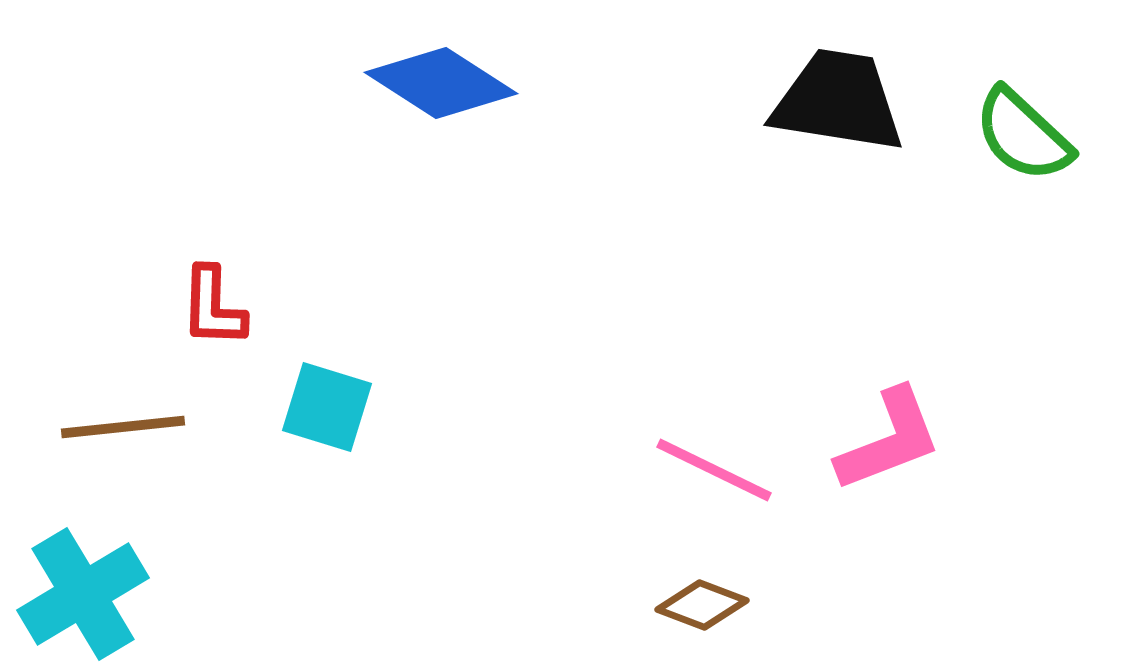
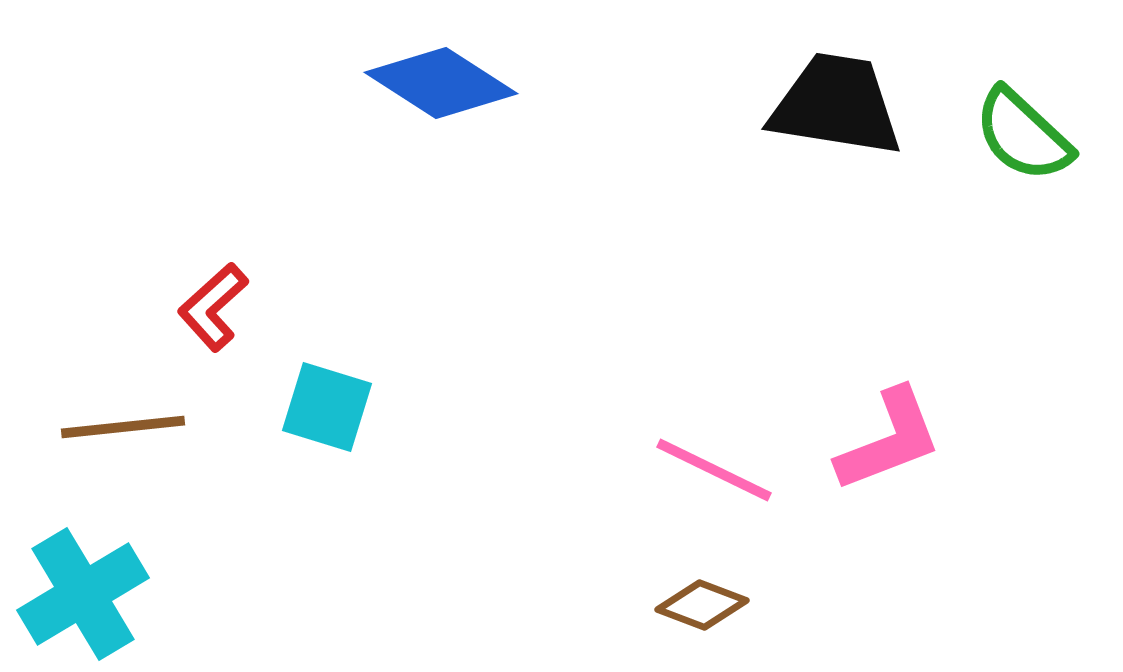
black trapezoid: moved 2 px left, 4 px down
red L-shape: rotated 46 degrees clockwise
